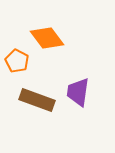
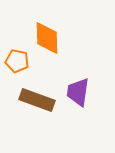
orange diamond: rotated 36 degrees clockwise
orange pentagon: rotated 15 degrees counterclockwise
